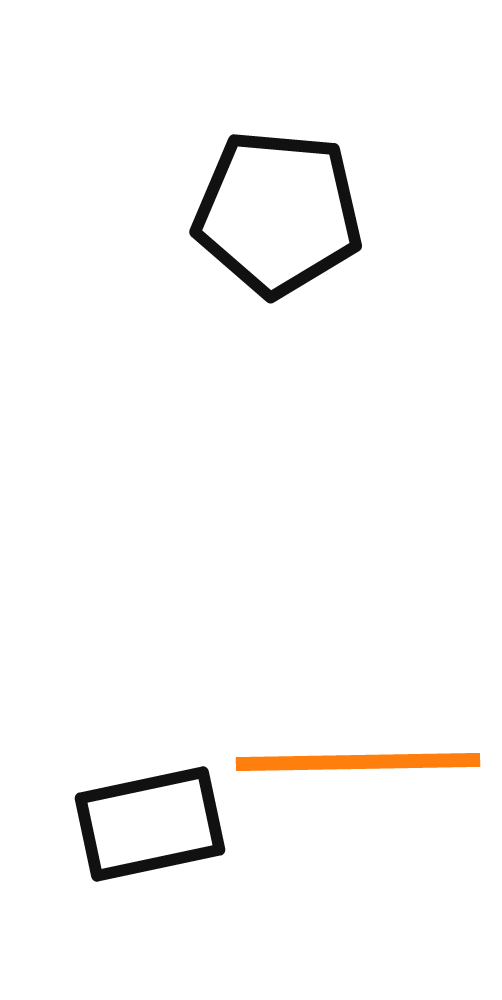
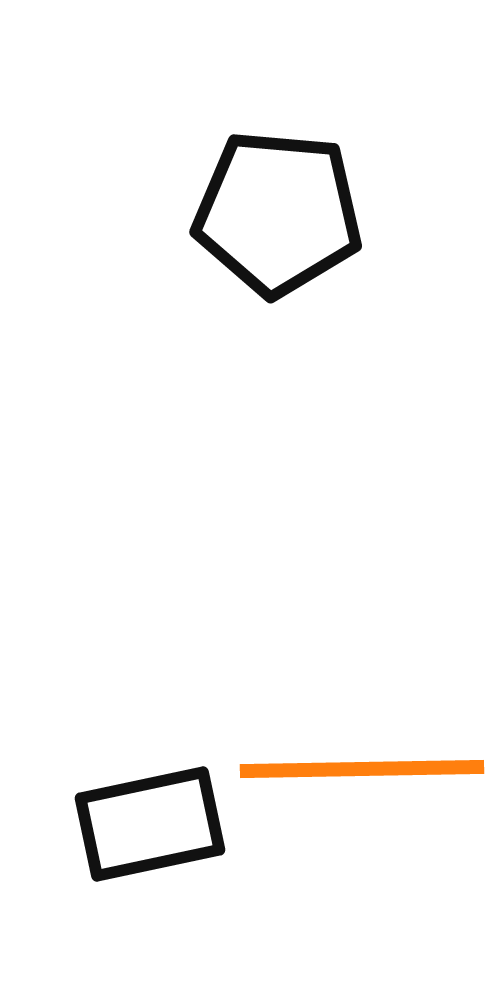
orange line: moved 4 px right, 7 px down
